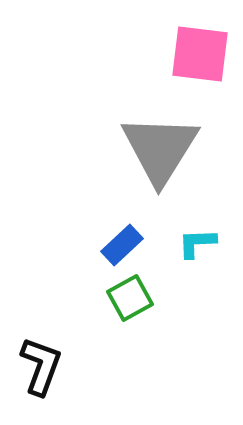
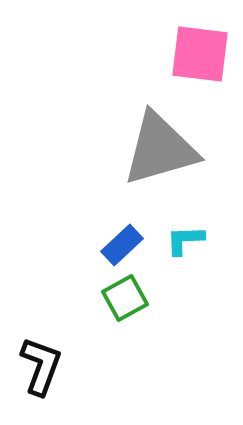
gray triangle: rotated 42 degrees clockwise
cyan L-shape: moved 12 px left, 3 px up
green square: moved 5 px left
